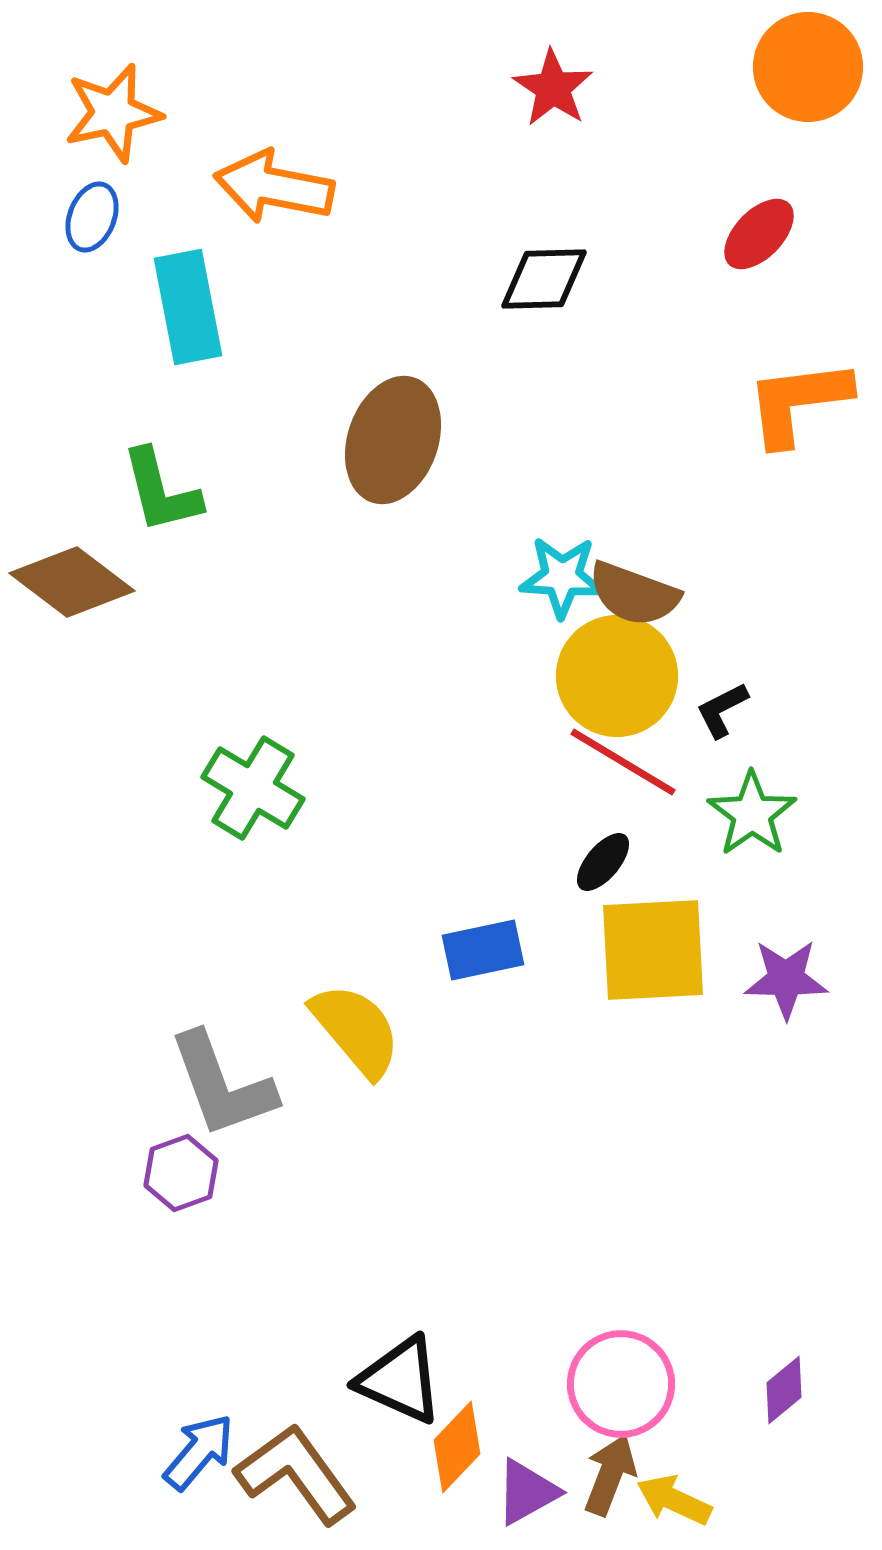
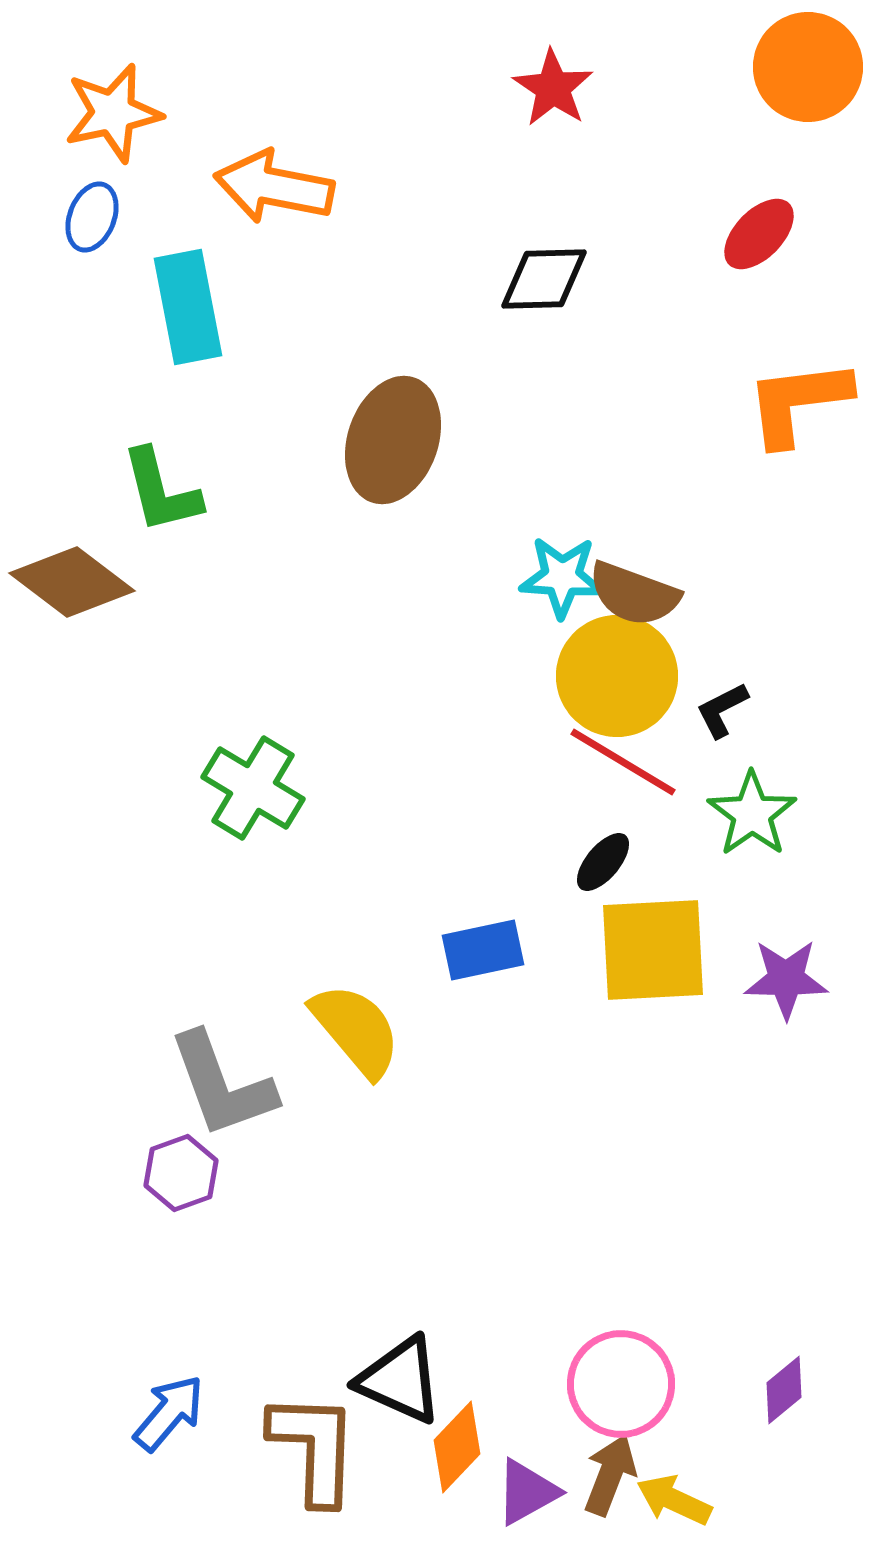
blue arrow: moved 30 px left, 39 px up
brown L-shape: moved 18 px right, 26 px up; rotated 38 degrees clockwise
